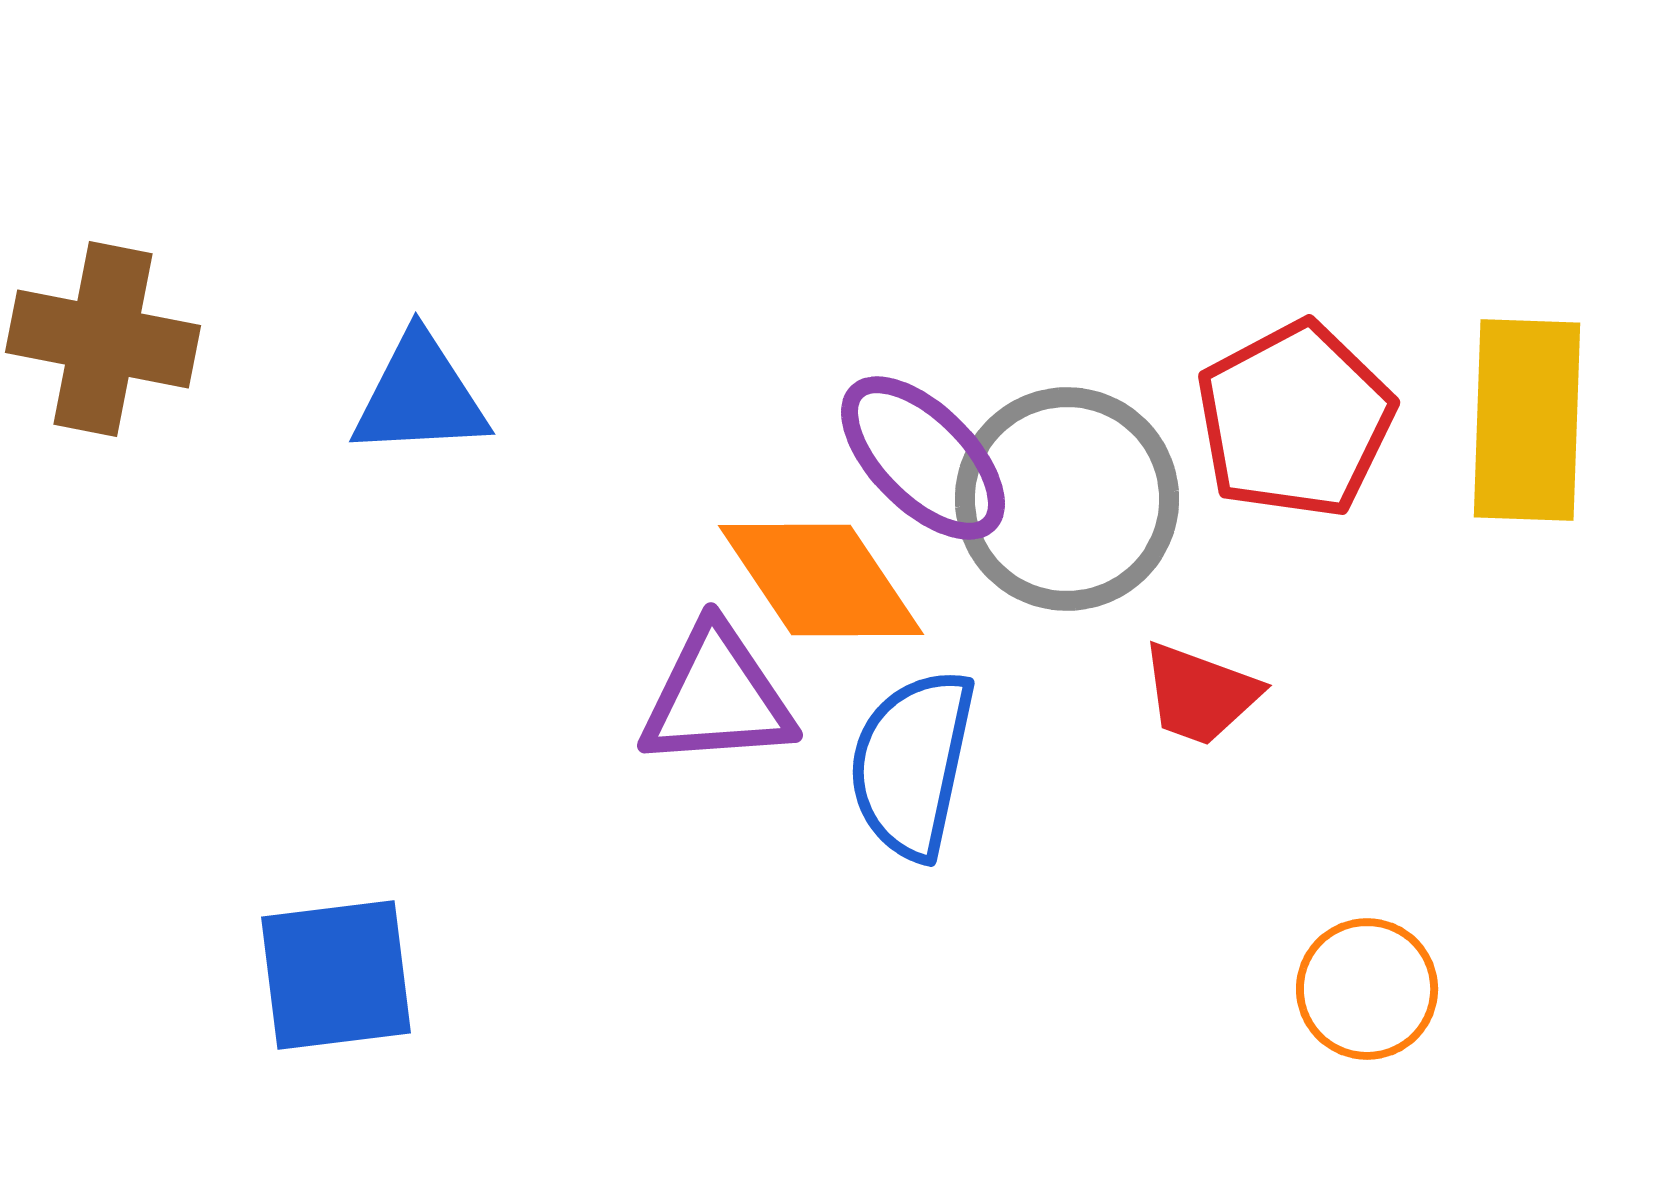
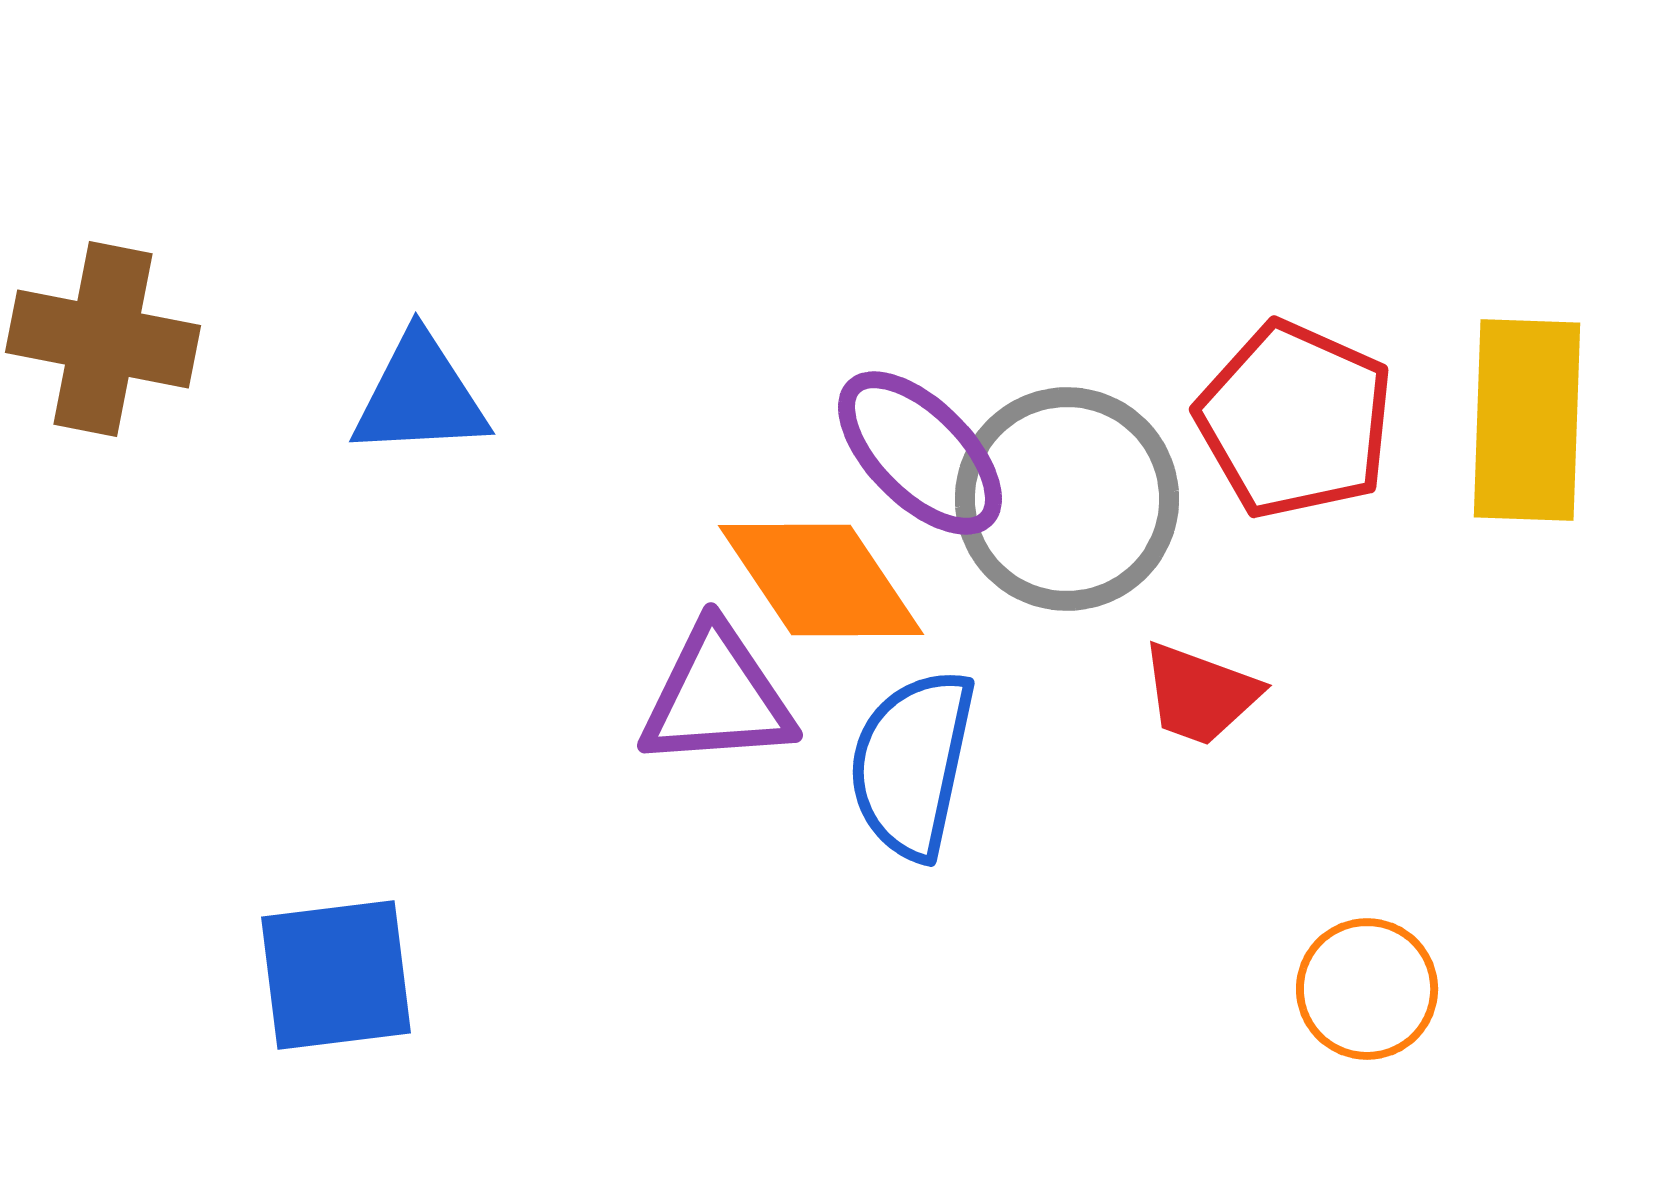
red pentagon: rotated 20 degrees counterclockwise
purple ellipse: moved 3 px left, 5 px up
